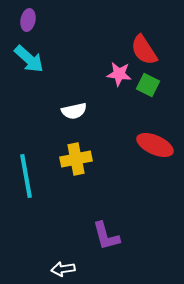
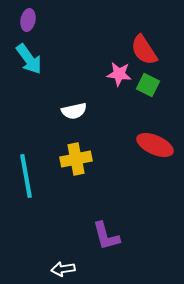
cyan arrow: rotated 12 degrees clockwise
